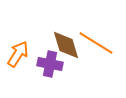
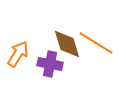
brown diamond: moved 1 px right, 1 px up
